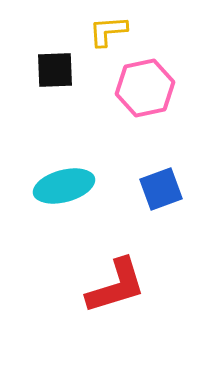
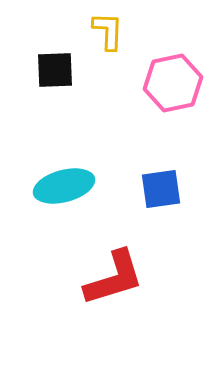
yellow L-shape: rotated 96 degrees clockwise
pink hexagon: moved 28 px right, 5 px up
blue square: rotated 12 degrees clockwise
red L-shape: moved 2 px left, 8 px up
